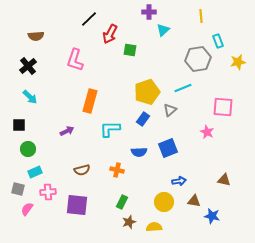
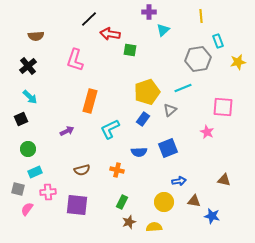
red arrow at (110, 34): rotated 72 degrees clockwise
black square at (19, 125): moved 2 px right, 6 px up; rotated 24 degrees counterclockwise
cyan L-shape at (110, 129): rotated 25 degrees counterclockwise
